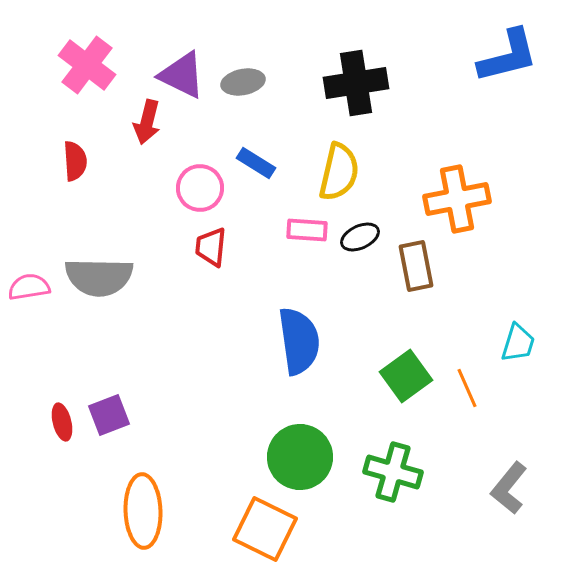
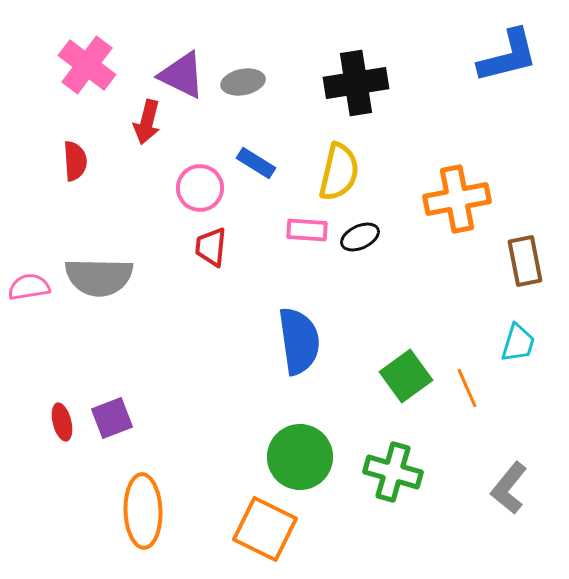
brown rectangle: moved 109 px right, 5 px up
purple square: moved 3 px right, 3 px down
